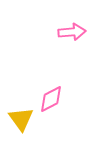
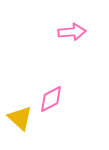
yellow triangle: moved 1 px left, 1 px up; rotated 12 degrees counterclockwise
